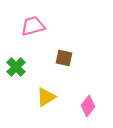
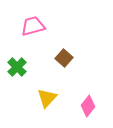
brown square: rotated 30 degrees clockwise
green cross: moved 1 px right
yellow triangle: moved 1 px right, 1 px down; rotated 15 degrees counterclockwise
